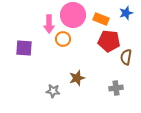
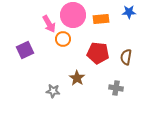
blue star: moved 3 px right, 1 px up; rotated 16 degrees clockwise
orange rectangle: rotated 28 degrees counterclockwise
pink arrow: rotated 30 degrees counterclockwise
red pentagon: moved 11 px left, 12 px down
purple square: moved 1 px right, 2 px down; rotated 30 degrees counterclockwise
brown star: rotated 21 degrees counterclockwise
gray cross: rotated 16 degrees clockwise
